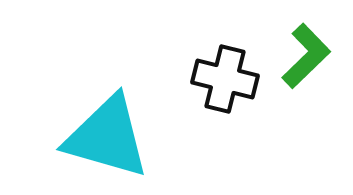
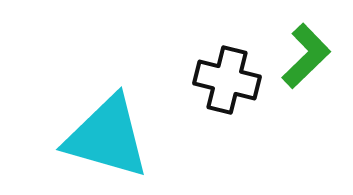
black cross: moved 2 px right, 1 px down
